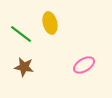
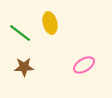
green line: moved 1 px left, 1 px up
brown star: rotated 12 degrees counterclockwise
